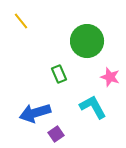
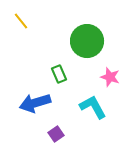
blue arrow: moved 10 px up
